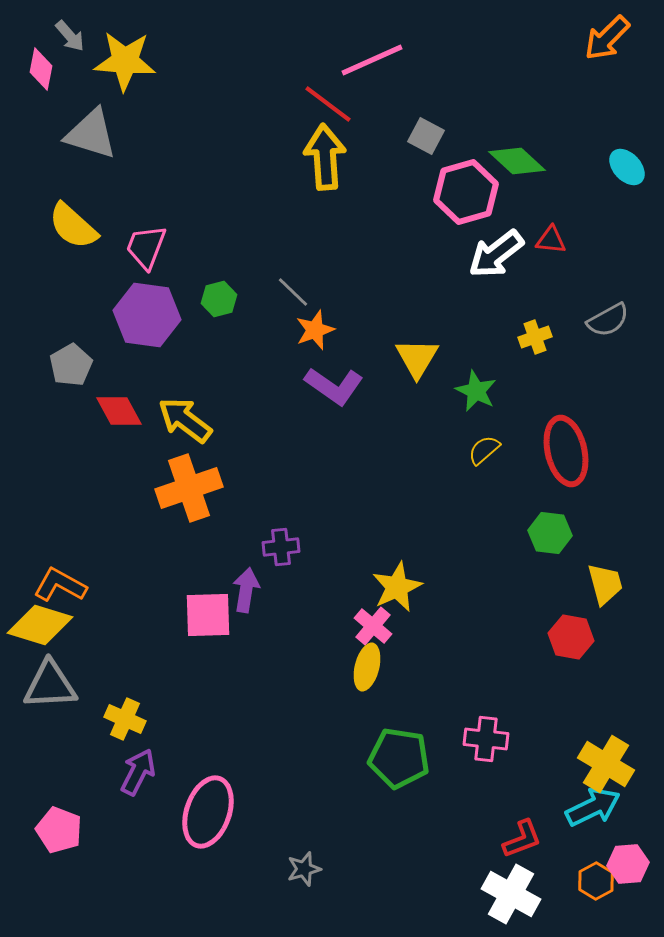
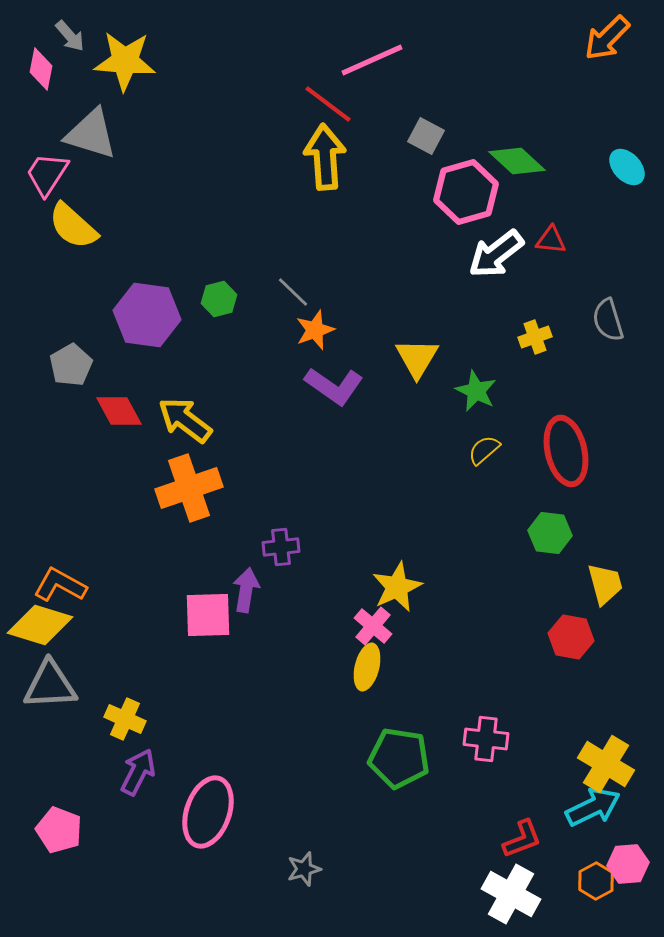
pink trapezoid at (146, 247): moved 99 px left, 73 px up; rotated 12 degrees clockwise
gray semicircle at (608, 320): rotated 102 degrees clockwise
